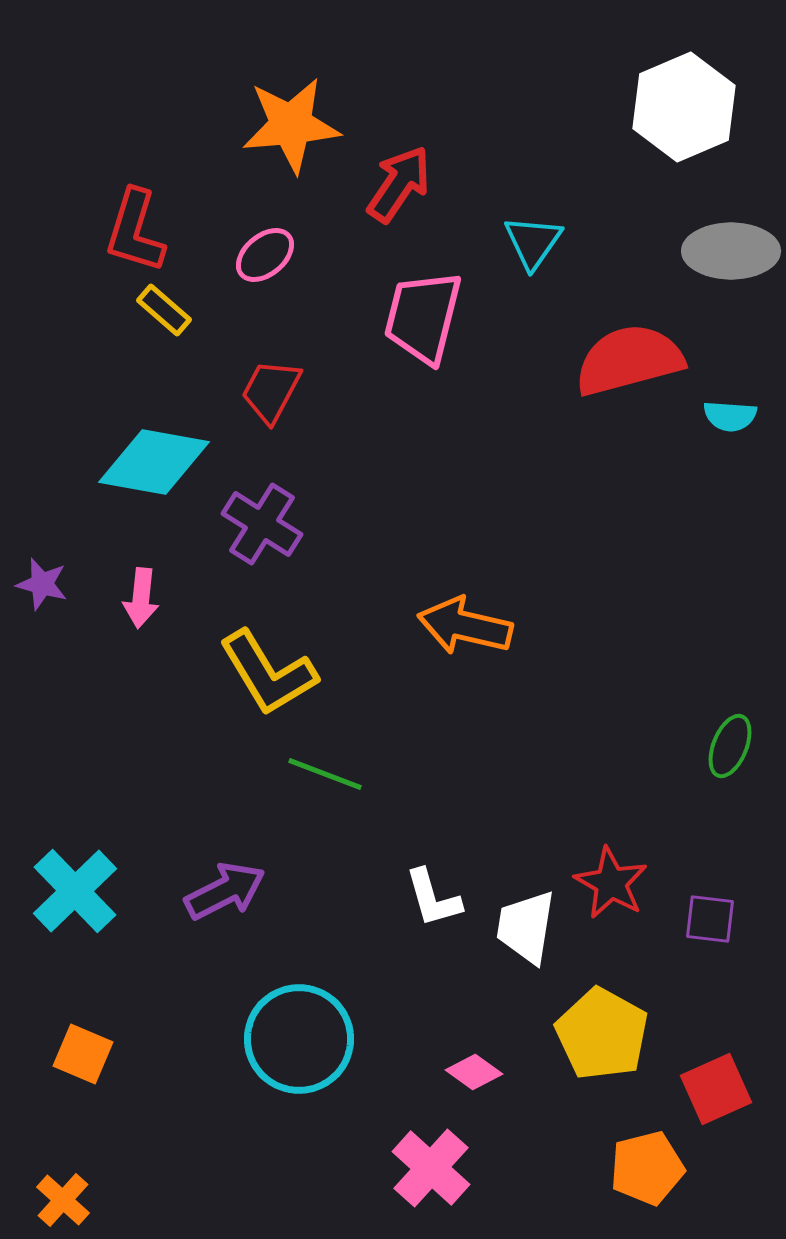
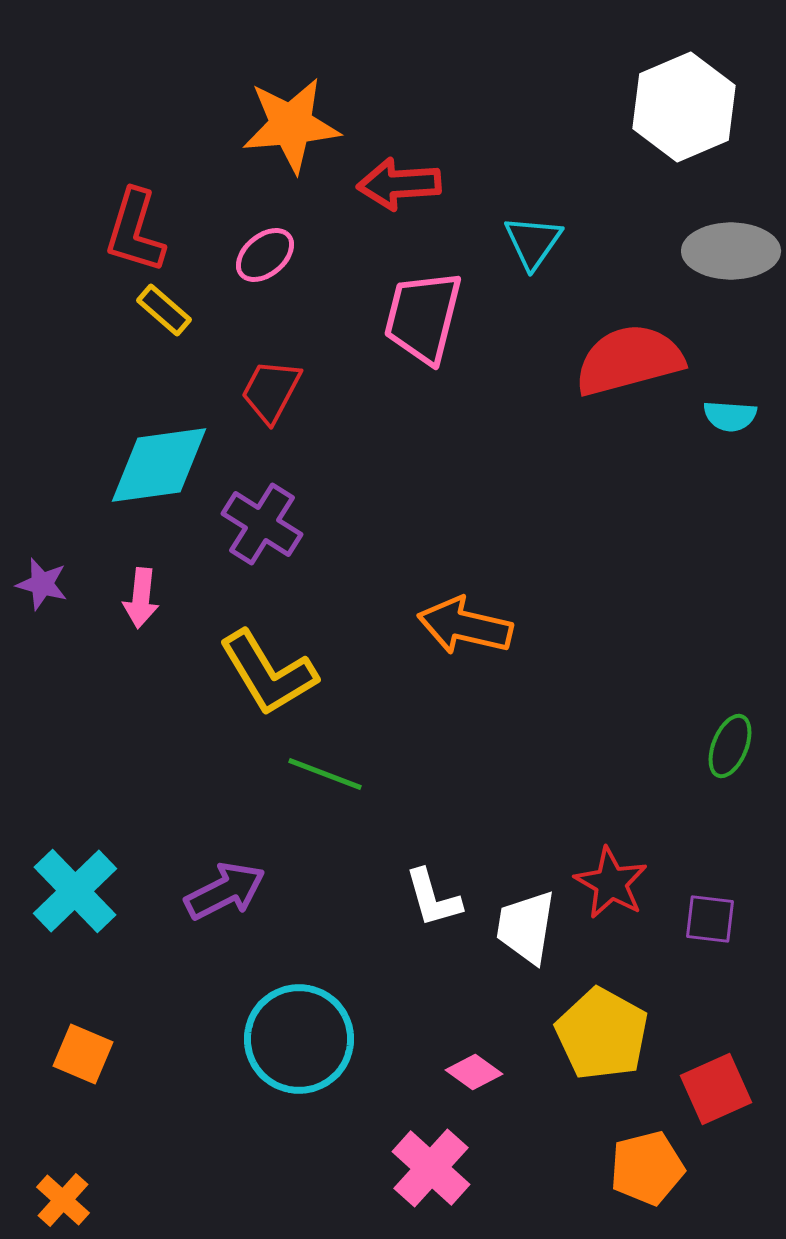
red arrow: rotated 128 degrees counterclockwise
cyan diamond: moved 5 px right, 3 px down; rotated 18 degrees counterclockwise
